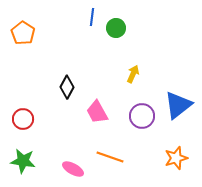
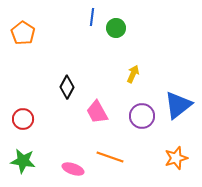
pink ellipse: rotated 10 degrees counterclockwise
